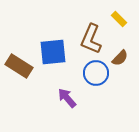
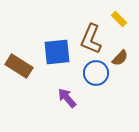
blue square: moved 4 px right
